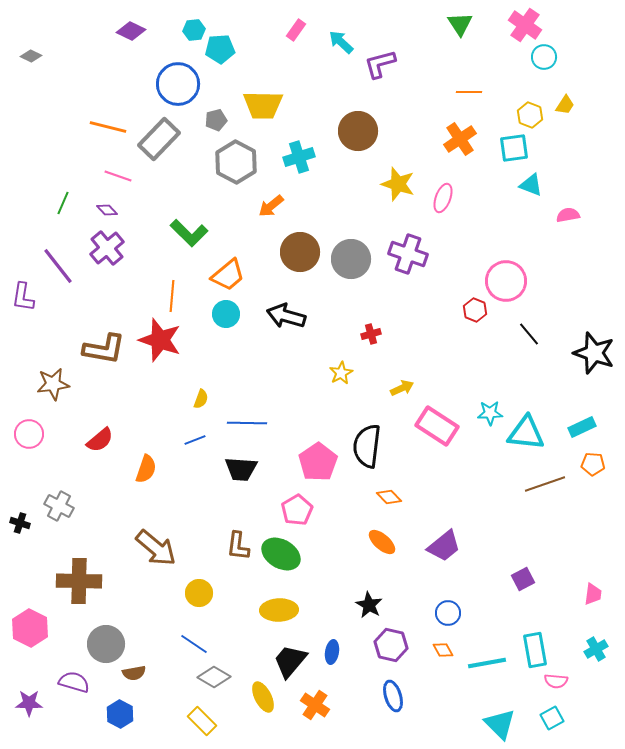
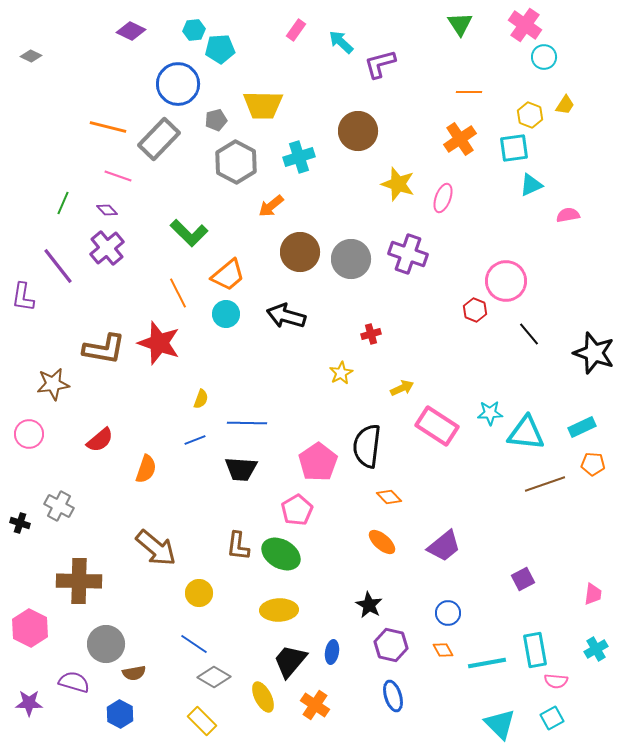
cyan triangle at (531, 185): rotated 45 degrees counterclockwise
orange line at (172, 296): moved 6 px right, 3 px up; rotated 32 degrees counterclockwise
red star at (160, 340): moved 1 px left, 3 px down
